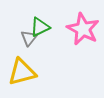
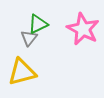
green triangle: moved 2 px left, 3 px up
